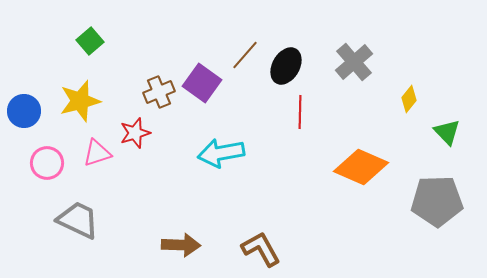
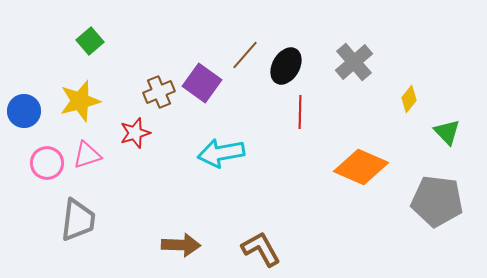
pink triangle: moved 10 px left, 2 px down
gray pentagon: rotated 9 degrees clockwise
gray trapezoid: rotated 72 degrees clockwise
